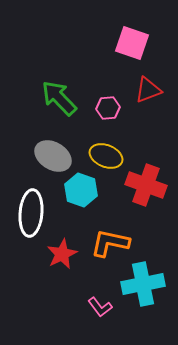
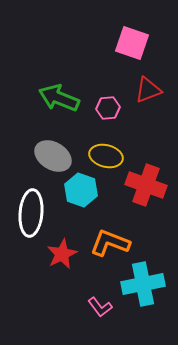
green arrow: rotated 24 degrees counterclockwise
yellow ellipse: rotated 8 degrees counterclockwise
orange L-shape: rotated 9 degrees clockwise
